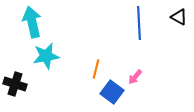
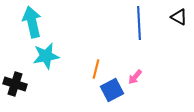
blue square: moved 2 px up; rotated 25 degrees clockwise
